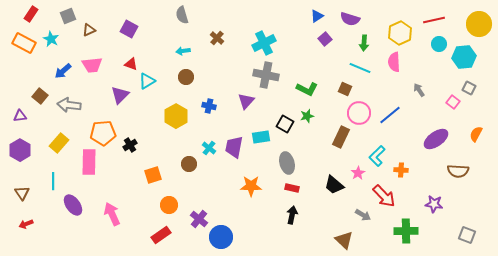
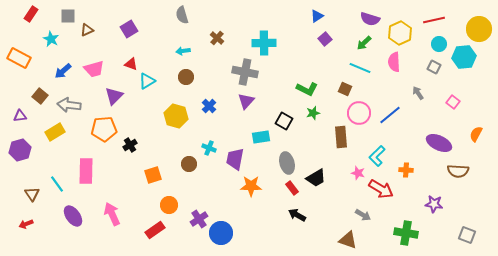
gray square at (68, 16): rotated 21 degrees clockwise
purple semicircle at (350, 19): moved 20 px right
yellow circle at (479, 24): moved 5 px down
purple square at (129, 29): rotated 30 degrees clockwise
brown triangle at (89, 30): moved 2 px left
orange rectangle at (24, 43): moved 5 px left, 15 px down
cyan cross at (264, 43): rotated 25 degrees clockwise
green arrow at (364, 43): rotated 42 degrees clockwise
pink trapezoid at (92, 65): moved 2 px right, 4 px down; rotated 10 degrees counterclockwise
gray cross at (266, 75): moved 21 px left, 3 px up
gray square at (469, 88): moved 35 px left, 21 px up
gray arrow at (419, 90): moved 1 px left, 3 px down
purple triangle at (120, 95): moved 6 px left, 1 px down
blue cross at (209, 106): rotated 32 degrees clockwise
yellow hexagon at (176, 116): rotated 15 degrees counterclockwise
green star at (307, 116): moved 6 px right, 3 px up
black square at (285, 124): moved 1 px left, 3 px up
orange pentagon at (103, 133): moved 1 px right, 4 px up
brown rectangle at (341, 137): rotated 30 degrees counterclockwise
purple ellipse at (436, 139): moved 3 px right, 4 px down; rotated 60 degrees clockwise
yellow rectangle at (59, 143): moved 4 px left, 11 px up; rotated 18 degrees clockwise
purple trapezoid at (234, 147): moved 1 px right, 12 px down
cyan cross at (209, 148): rotated 16 degrees counterclockwise
purple hexagon at (20, 150): rotated 15 degrees clockwise
pink rectangle at (89, 162): moved 3 px left, 9 px down
orange cross at (401, 170): moved 5 px right
pink star at (358, 173): rotated 24 degrees counterclockwise
cyan line at (53, 181): moved 4 px right, 3 px down; rotated 36 degrees counterclockwise
black trapezoid at (334, 185): moved 18 px left, 7 px up; rotated 70 degrees counterclockwise
red rectangle at (292, 188): rotated 40 degrees clockwise
brown triangle at (22, 193): moved 10 px right, 1 px down
red arrow at (384, 196): moved 3 px left, 7 px up; rotated 15 degrees counterclockwise
purple ellipse at (73, 205): moved 11 px down
black arrow at (292, 215): moved 5 px right; rotated 72 degrees counterclockwise
purple cross at (199, 219): rotated 18 degrees clockwise
green cross at (406, 231): moved 2 px down; rotated 10 degrees clockwise
red rectangle at (161, 235): moved 6 px left, 5 px up
blue circle at (221, 237): moved 4 px up
brown triangle at (344, 240): moved 4 px right; rotated 24 degrees counterclockwise
